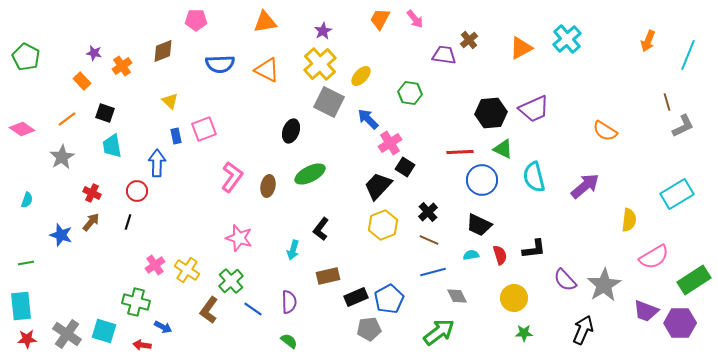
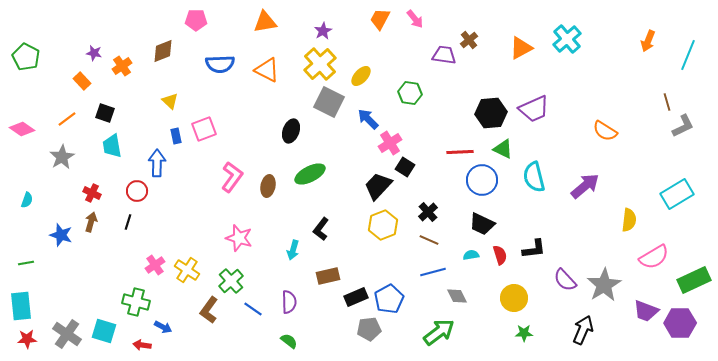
brown arrow at (91, 222): rotated 24 degrees counterclockwise
black trapezoid at (479, 225): moved 3 px right, 1 px up
green rectangle at (694, 280): rotated 8 degrees clockwise
